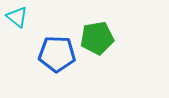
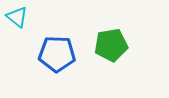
green pentagon: moved 14 px right, 7 px down
